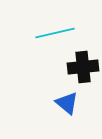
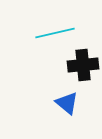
black cross: moved 2 px up
